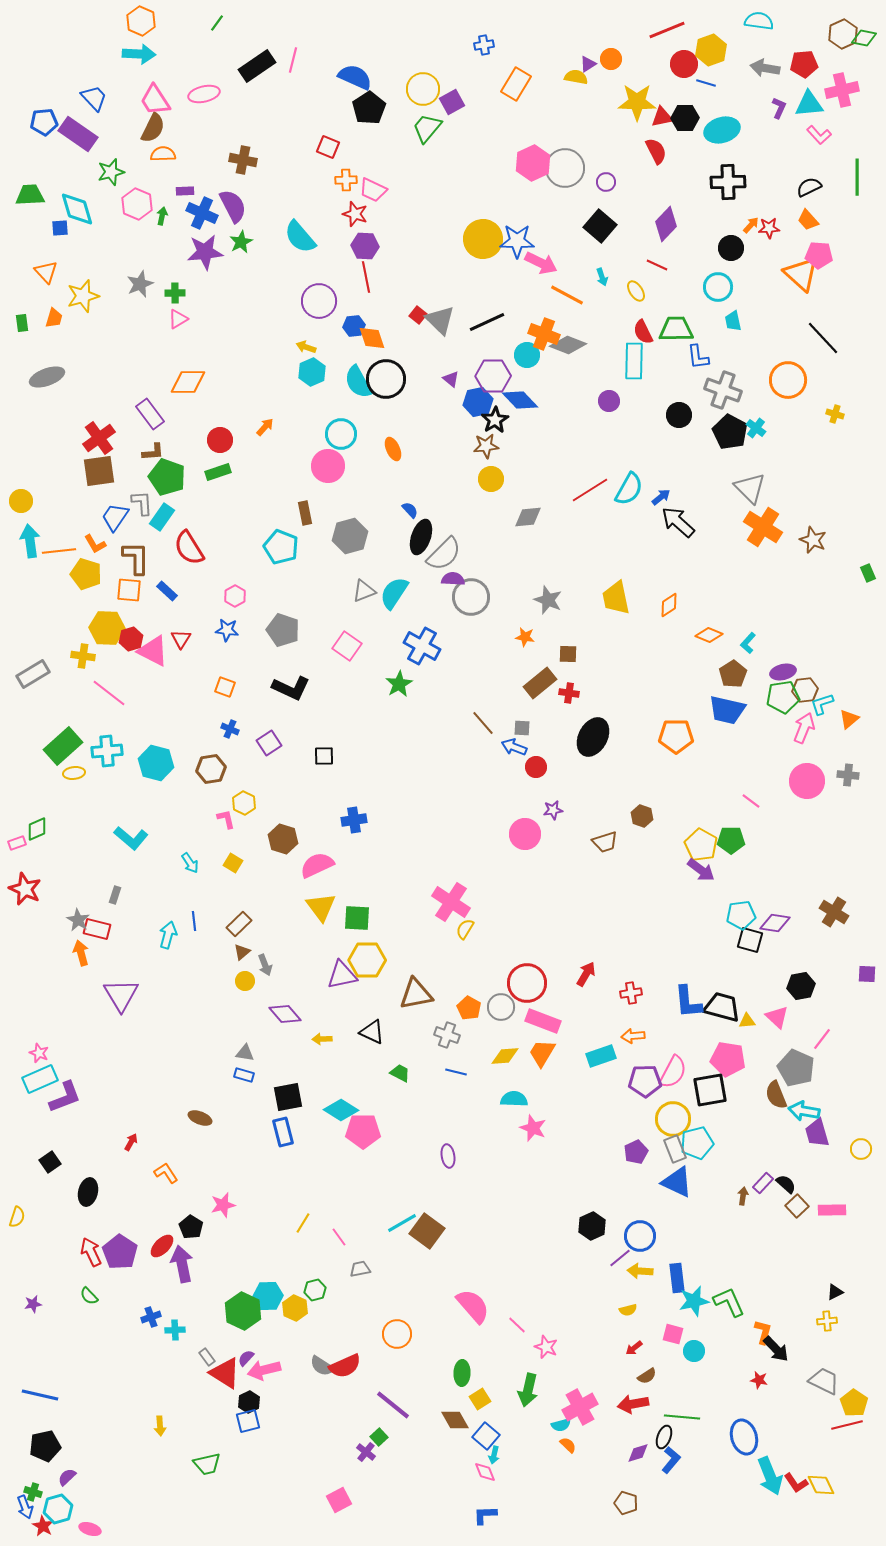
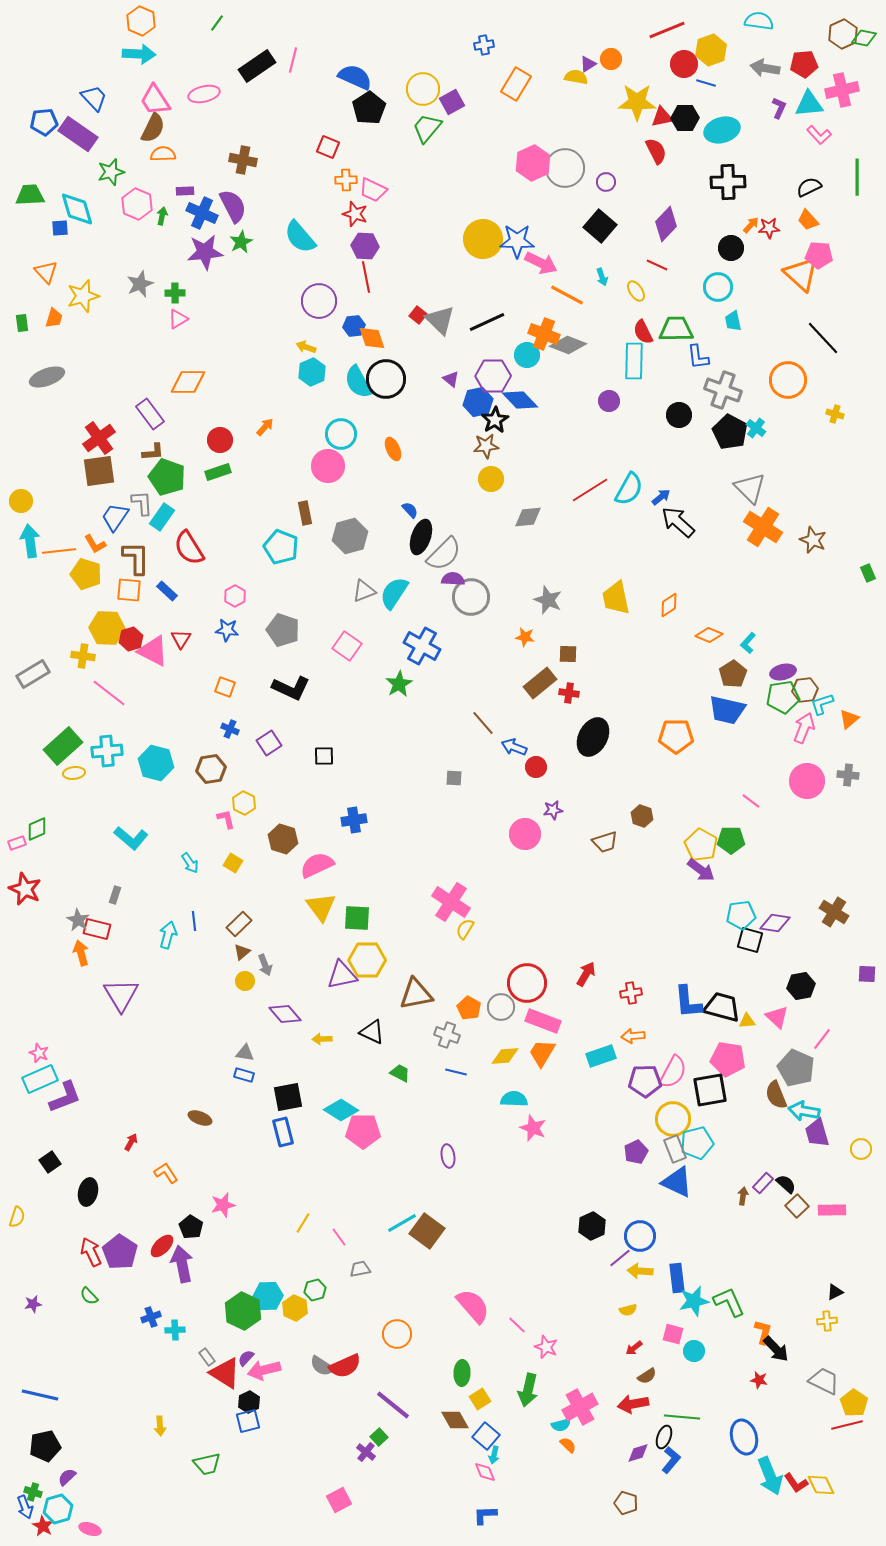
gray square at (522, 728): moved 68 px left, 50 px down
